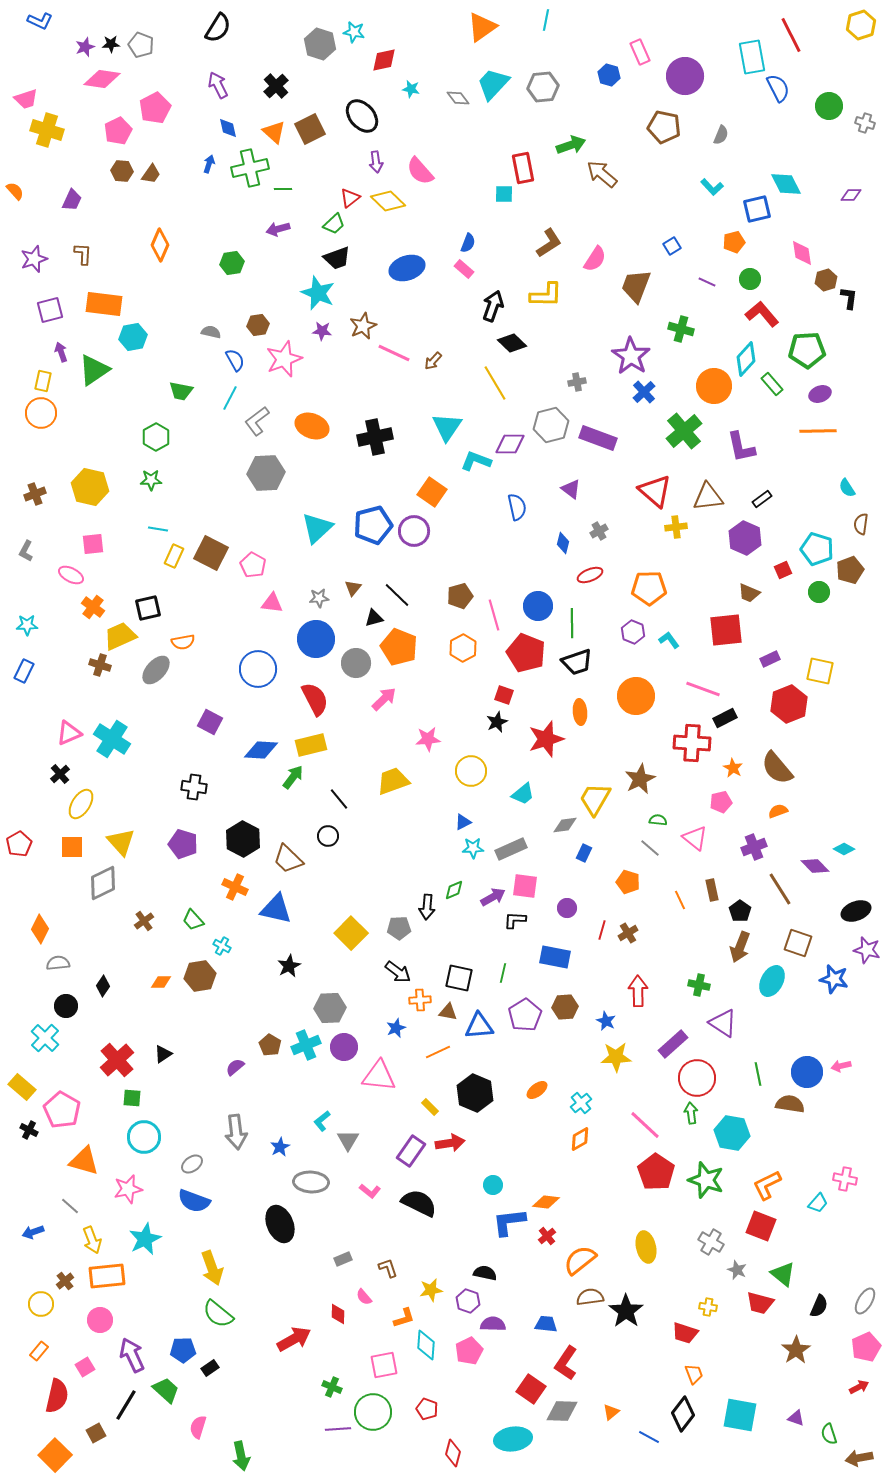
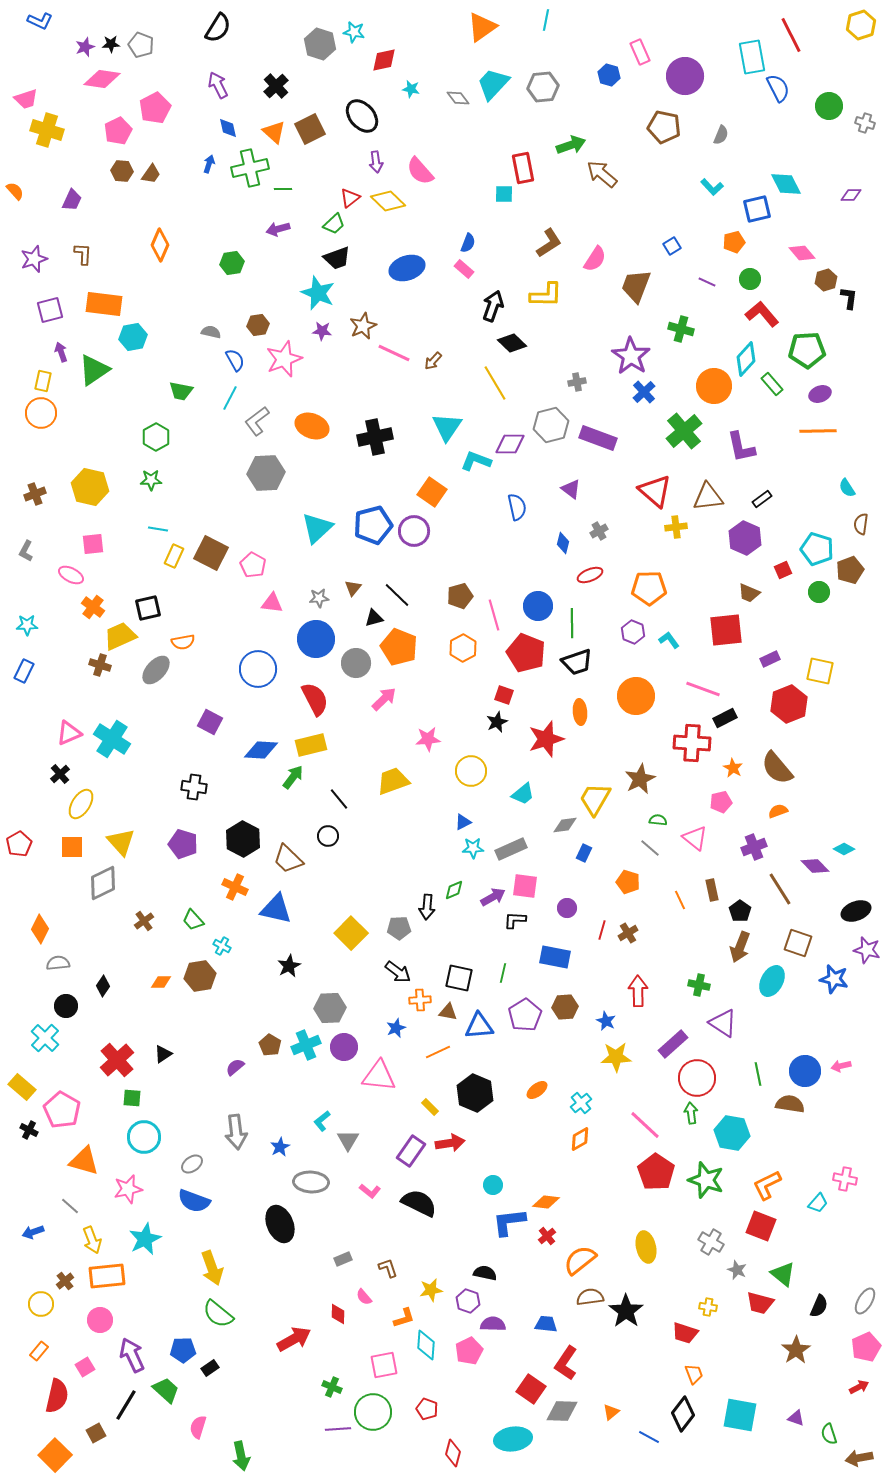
pink diamond at (802, 253): rotated 32 degrees counterclockwise
blue circle at (807, 1072): moved 2 px left, 1 px up
